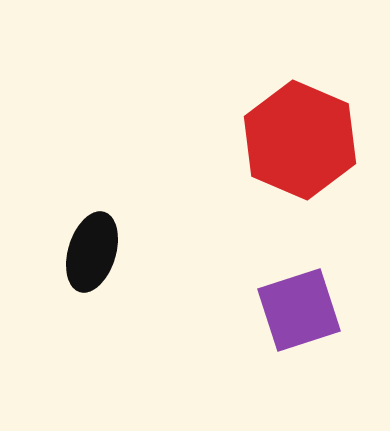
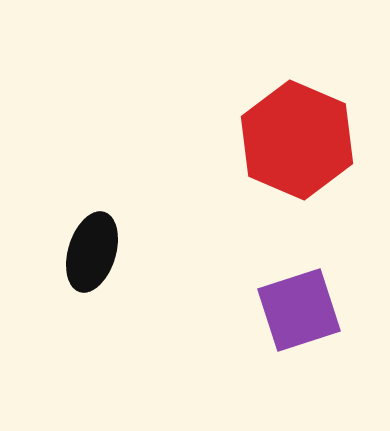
red hexagon: moved 3 px left
